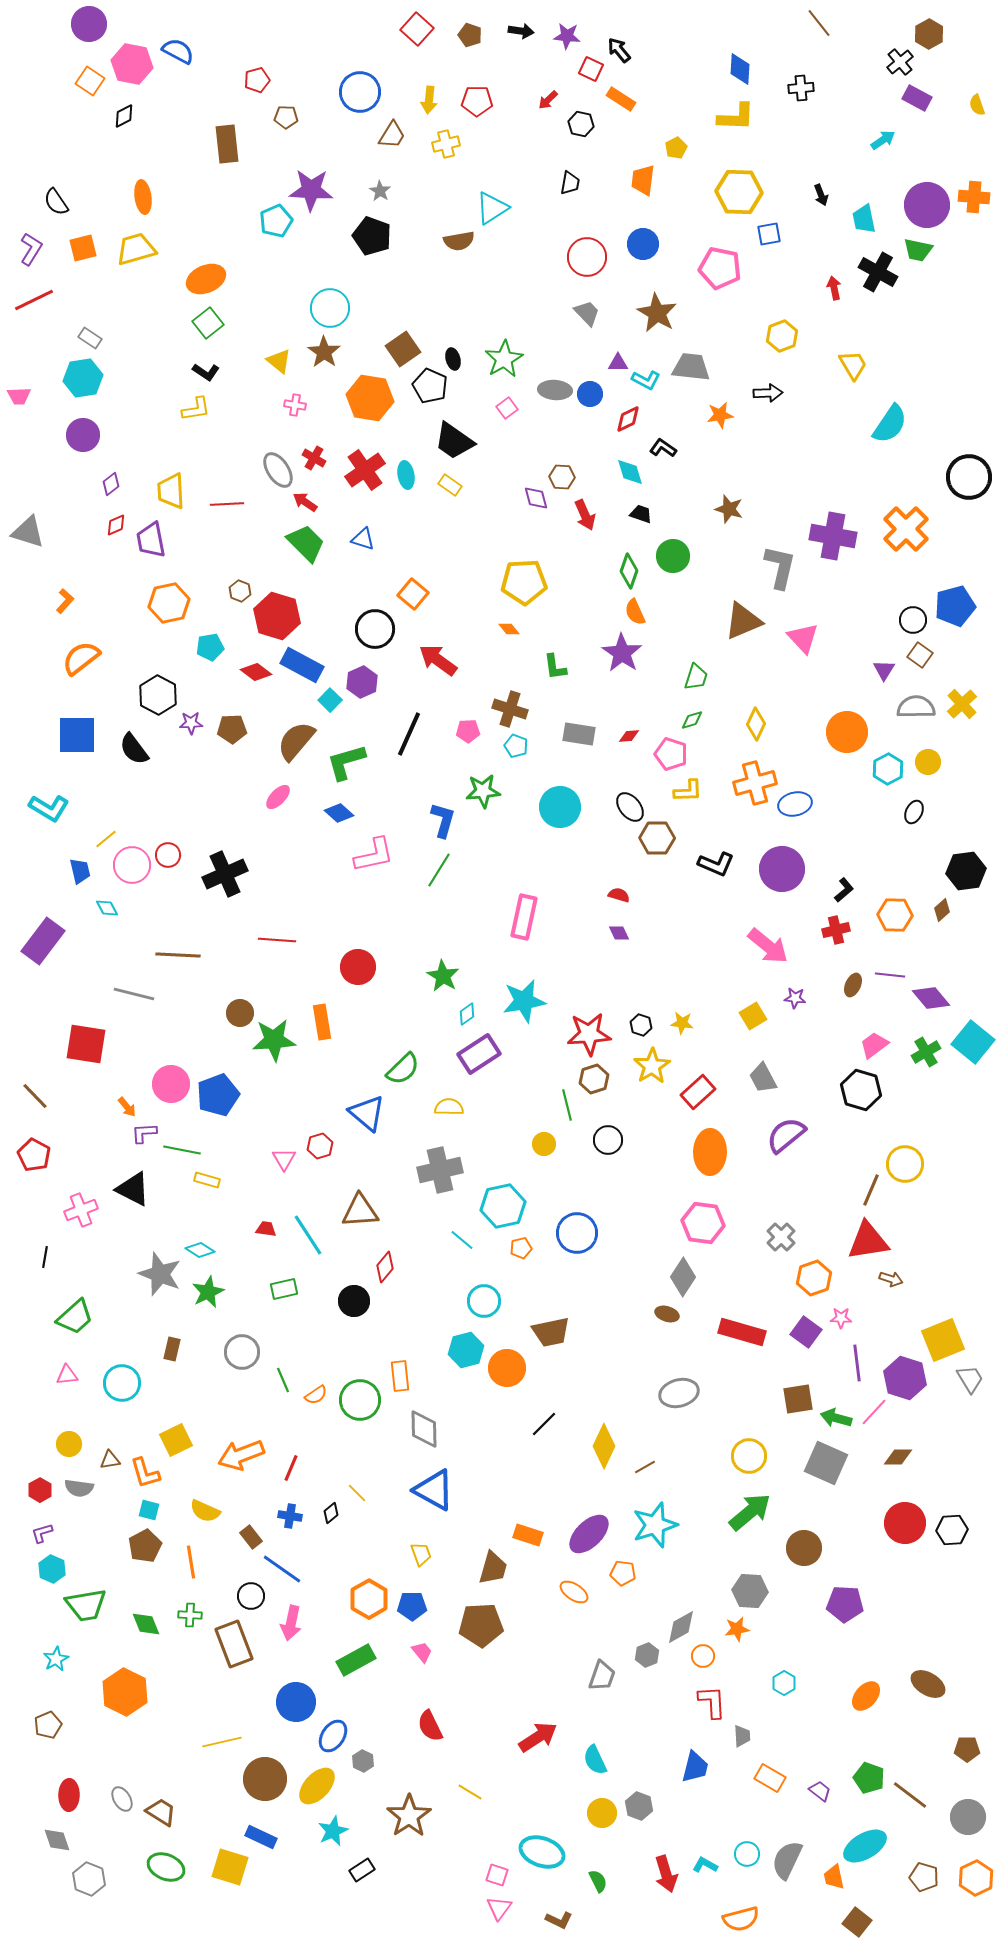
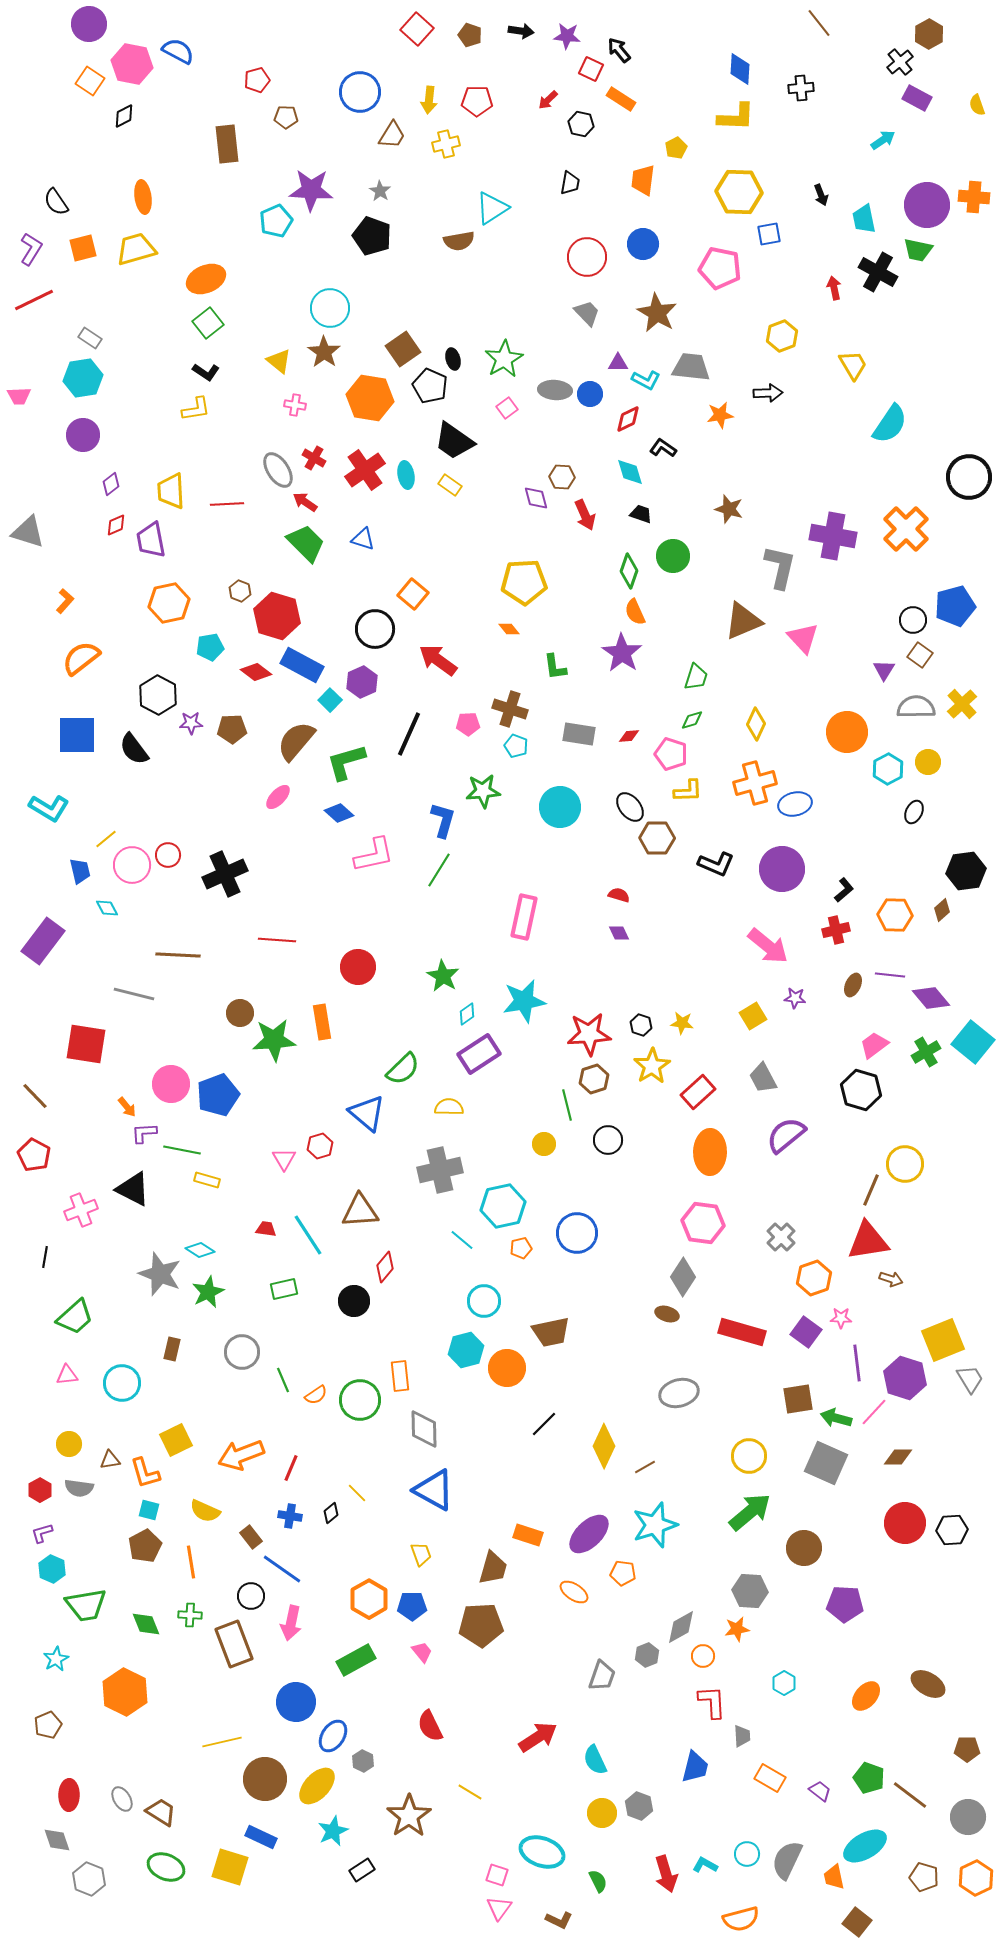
pink pentagon at (468, 731): moved 7 px up
